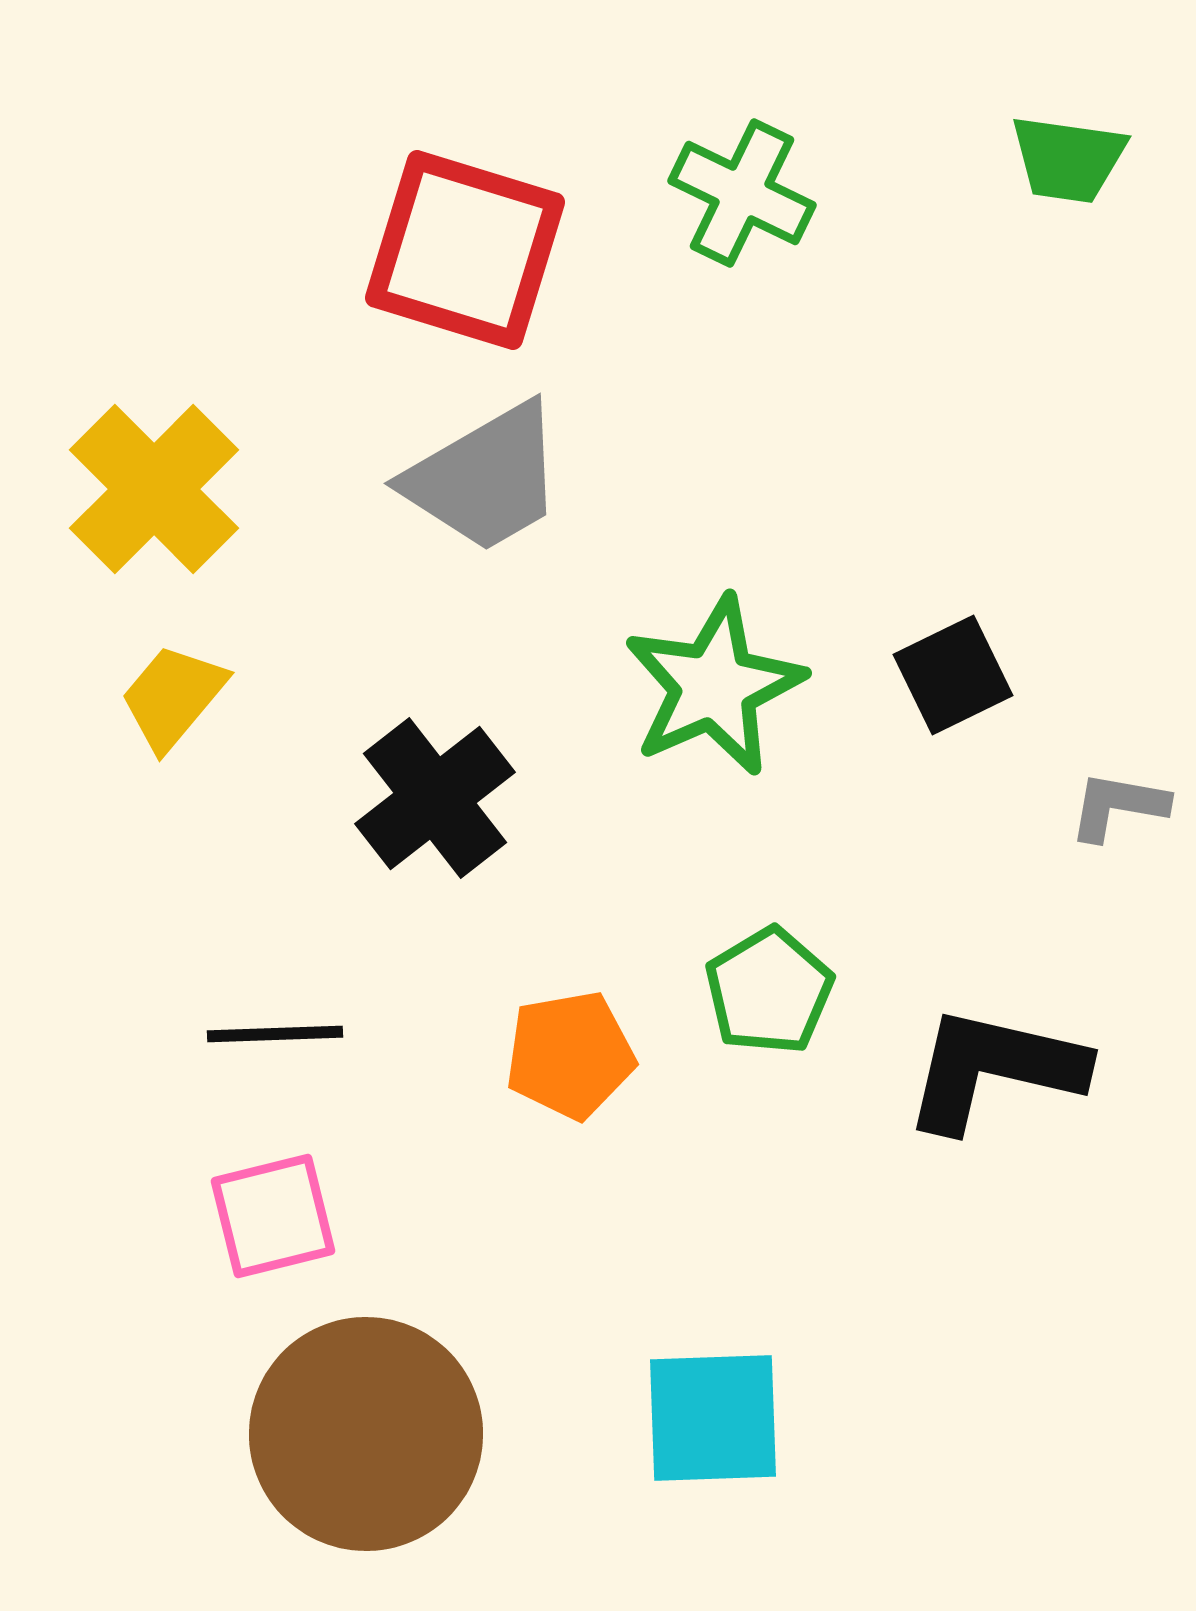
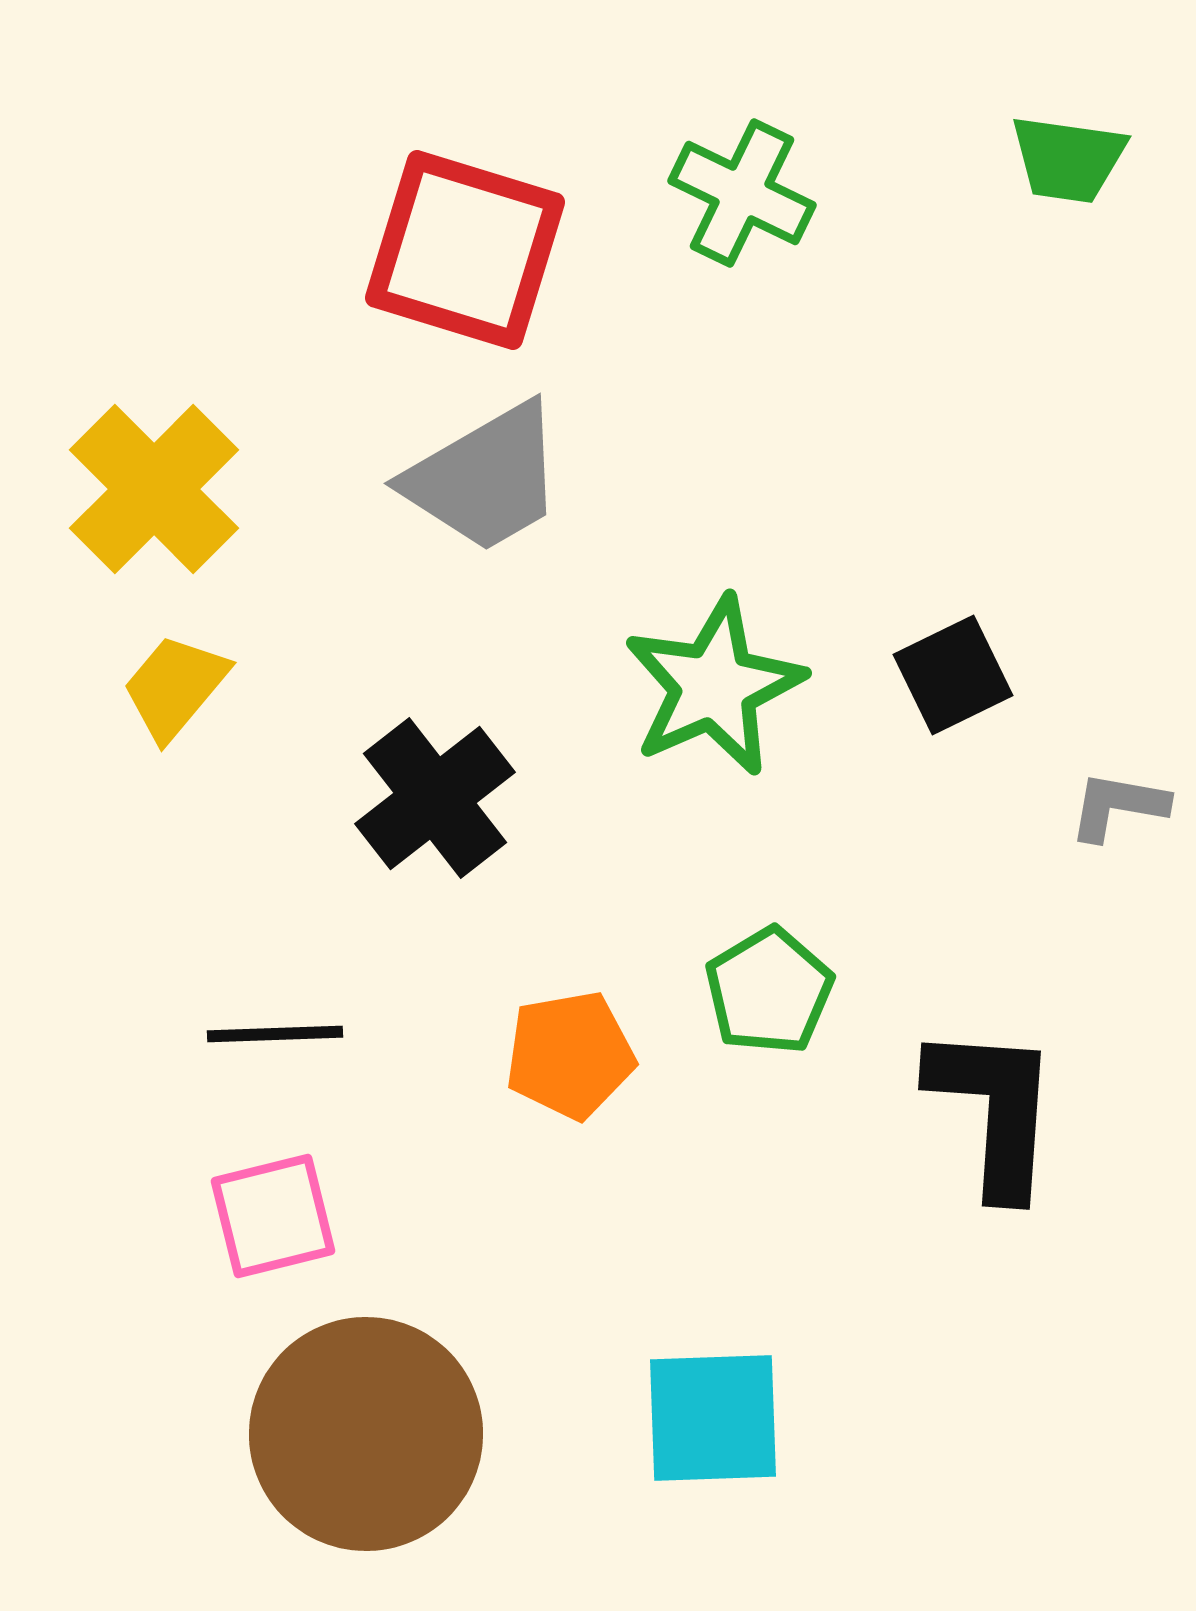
yellow trapezoid: moved 2 px right, 10 px up
black L-shape: moved 41 px down; rotated 81 degrees clockwise
